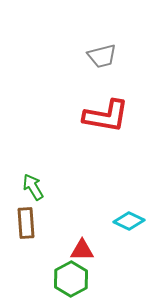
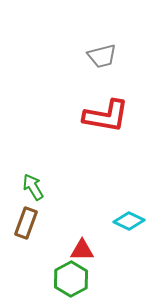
brown rectangle: rotated 24 degrees clockwise
